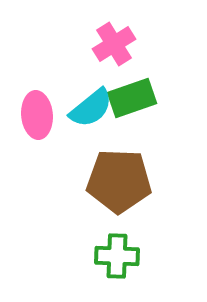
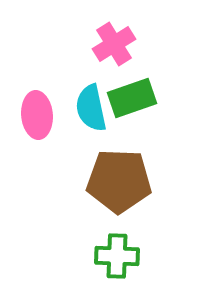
cyan semicircle: rotated 117 degrees clockwise
